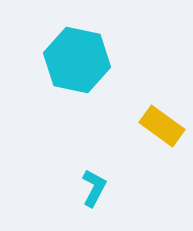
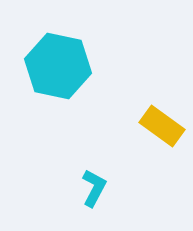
cyan hexagon: moved 19 px left, 6 px down
